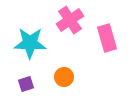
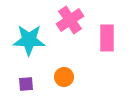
pink rectangle: rotated 16 degrees clockwise
cyan star: moved 1 px left, 3 px up
purple square: rotated 14 degrees clockwise
